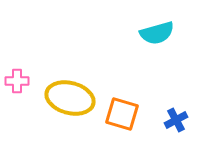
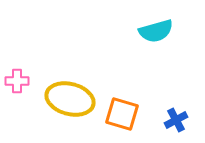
cyan semicircle: moved 1 px left, 2 px up
yellow ellipse: moved 1 px down
